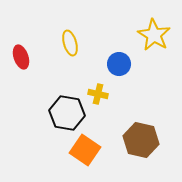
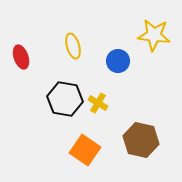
yellow star: rotated 24 degrees counterclockwise
yellow ellipse: moved 3 px right, 3 px down
blue circle: moved 1 px left, 3 px up
yellow cross: moved 9 px down; rotated 18 degrees clockwise
black hexagon: moved 2 px left, 14 px up
